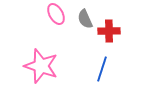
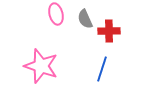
pink ellipse: rotated 15 degrees clockwise
